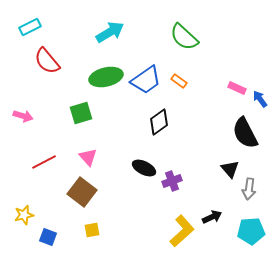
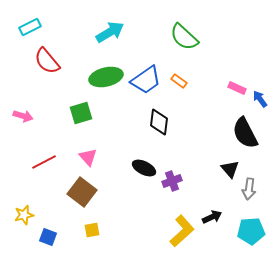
black diamond: rotated 48 degrees counterclockwise
